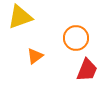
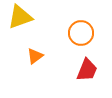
orange circle: moved 5 px right, 5 px up
